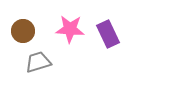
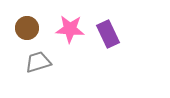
brown circle: moved 4 px right, 3 px up
